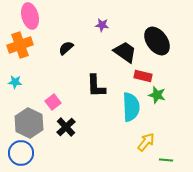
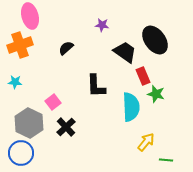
black ellipse: moved 2 px left, 1 px up
red rectangle: rotated 54 degrees clockwise
green star: moved 1 px left, 1 px up
